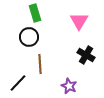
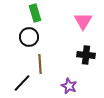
pink triangle: moved 4 px right
black cross: rotated 24 degrees counterclockwise
black line: moved 4 px right
